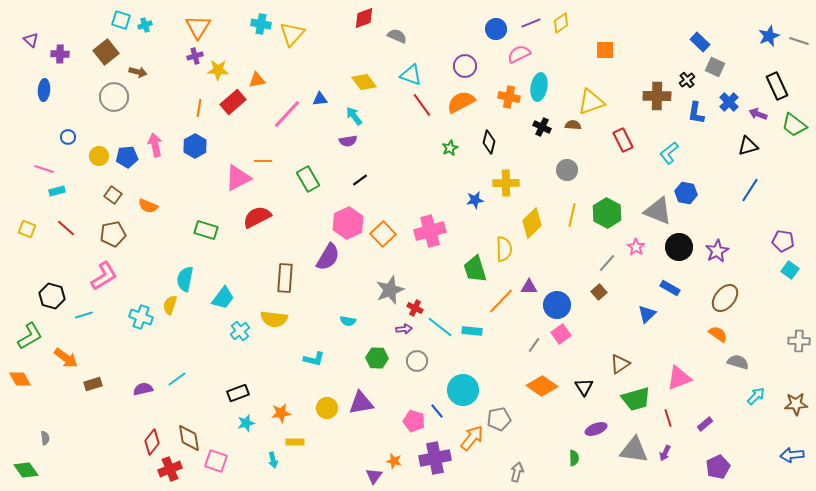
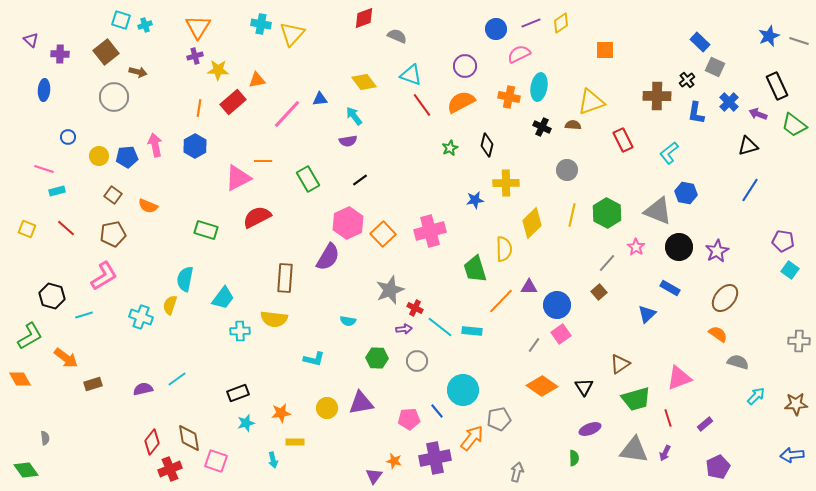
black diamond at (489, 142): moved 2 px left, 3 px down
cyan cross at (240, 331): rotated 36 degrees clockwise
pink pentagon at (414, 421): moved 5 px left, 2 px up; rotated 20 degrees counterclockwise
purple ellipse at (596, 429): moved 6 px left
